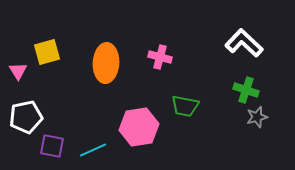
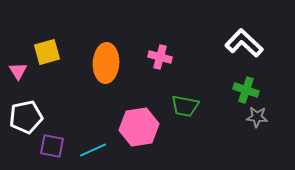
gray star: rotated 20 degrees clockwise
